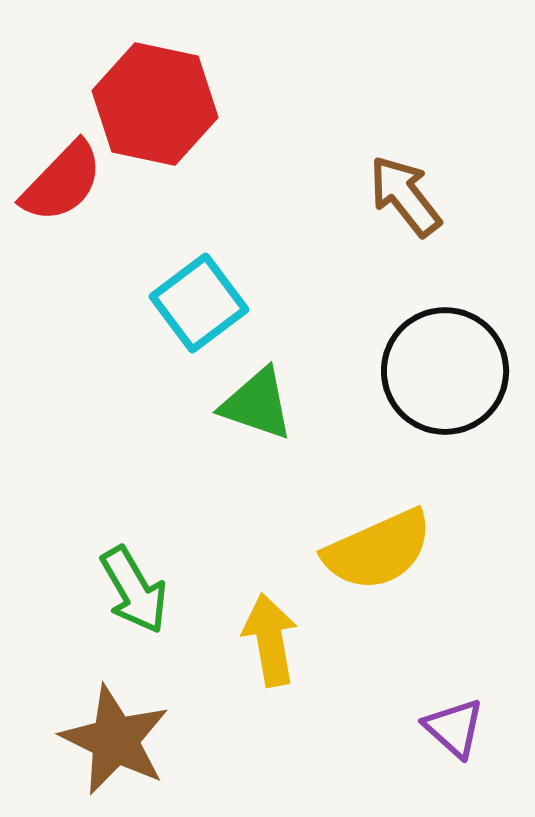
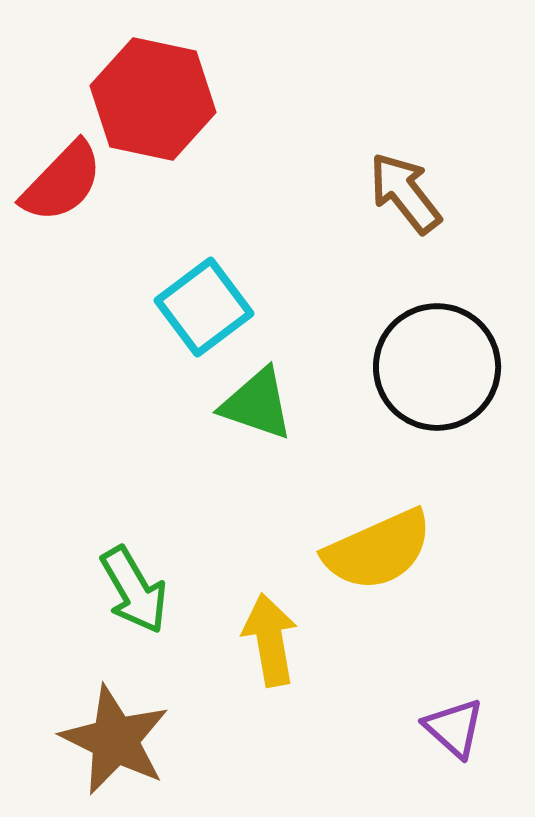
red hexagon: moved 2 px left, 5 px up
brown arrow: moved 3 px up
cyan square: moved 5 px right, 4 px down
black circle: moved 8 px left, 4 px up
